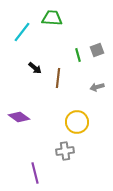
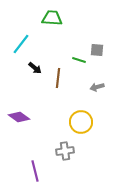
cyan line: moved 1 px left, 12 px down
gray square: rotated 24 degrees clockwise
green line: moved 1 px right, 5 px down; rotated 56 degrees counterclockwise
yellow circle: moved 4 px right
purple line: moved 2 px up
